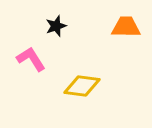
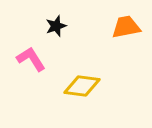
orange trapezoid: rotated 12 degrees counterclockwise
